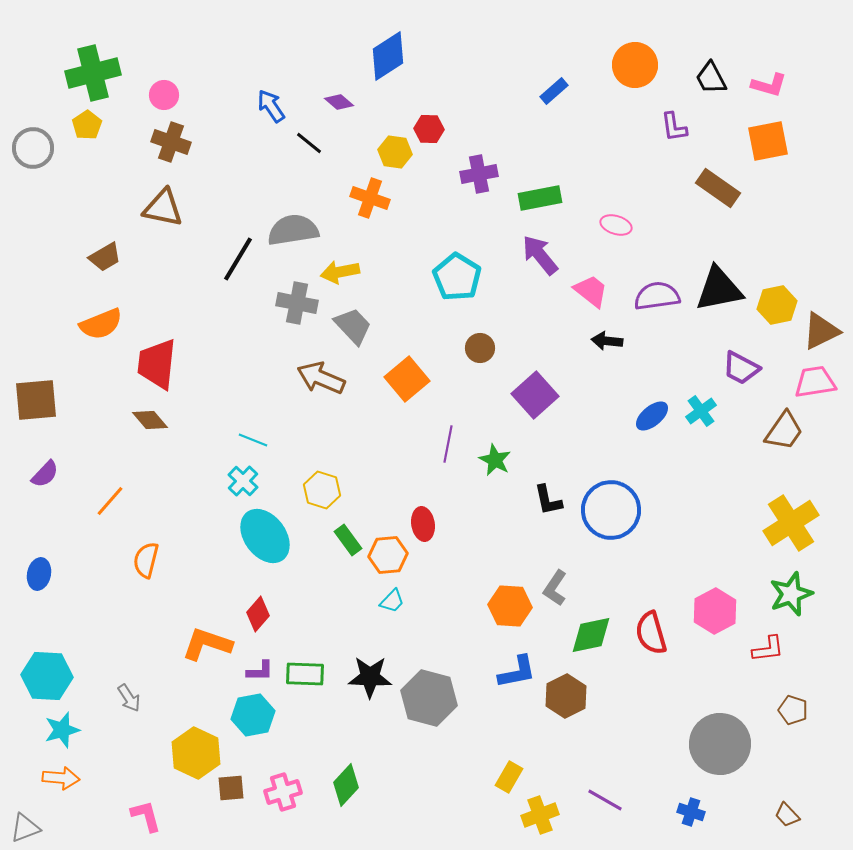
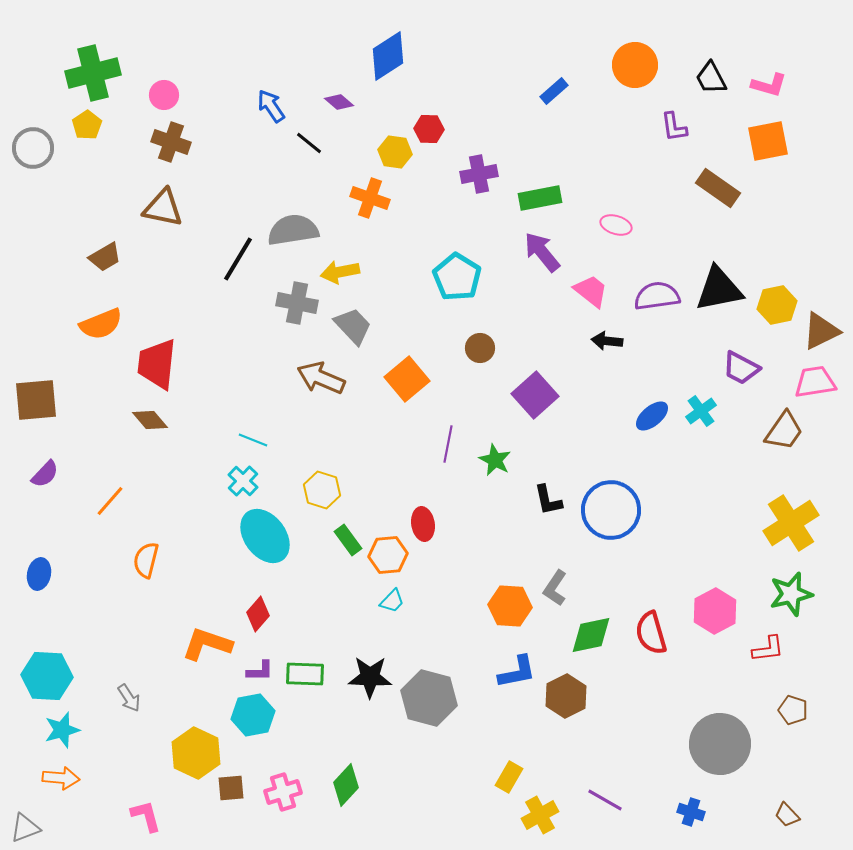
purple arrow at (540, 255): moved 2 px right, 3 px up
green star at (791, 594): rotated 6 degrees clockwise
yellow cross at (540, 815): rotated 9 degrees counterclockwise
